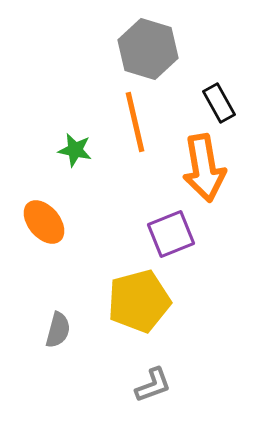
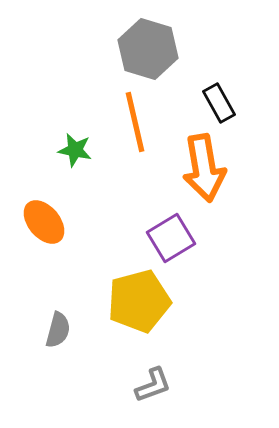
purple square: moved 4 px down; rotated 9 degrees counterclockwise
